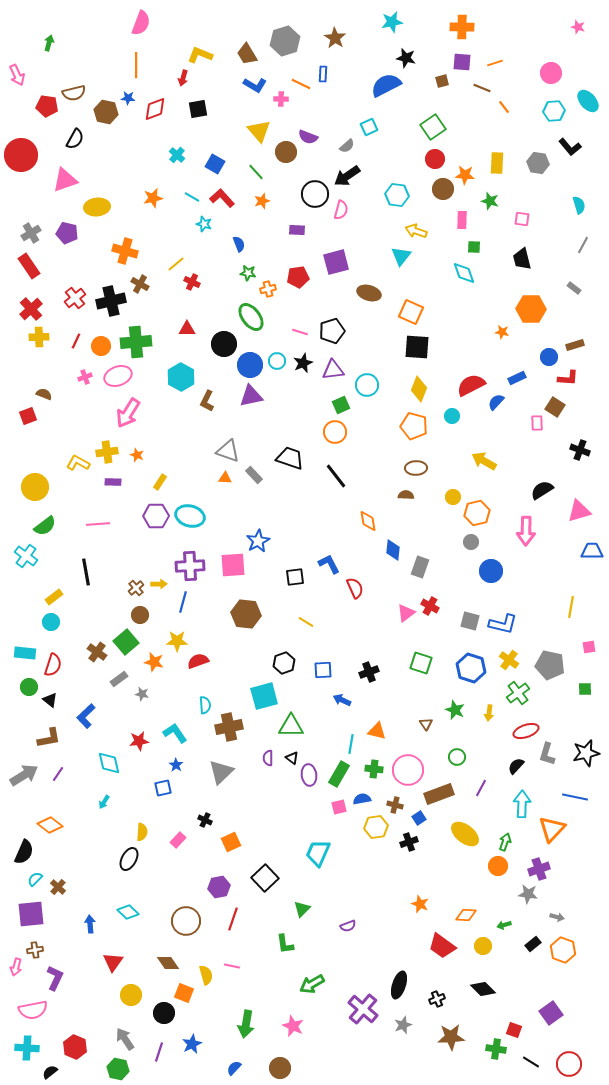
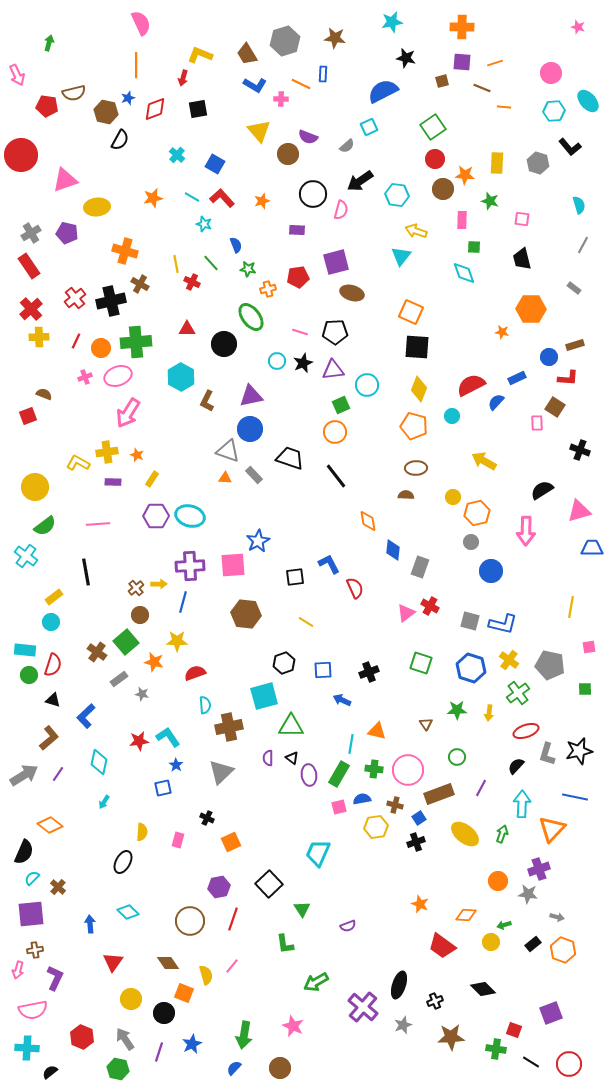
pink semicircle at (141, 23): rotated 45 degrees counterclockwise
brown star at (335, 38): rotated 25 degrees counterclockwise
blue semicircle at (386, 85): moved 3 px left, 6 px down
blue star at (128, 98): rotated 24 degrees counterclockwise
orange line at (504, 107): rotated 48 degrees counterclockwise
black semicircle at (75, 139): moved 45 px right, 1 px down
brown circle at (286, 152): moved 2 px right, 2 px down
gray hexagon at (538, 163): rotated 10 degrees clockwise
green line at (256, 172): moved 45 px left, 91 px down
black arrow at (347, 176): moved 13 px right, 5 px down
black circle at (315, 194): moved 2 px left
blue semicircle at (239, 244): moved 3 px left, 1 px down
yellow line at (176, 264): rotated 60 degrees counterclockwise
green star at (248, 273): moved 4 px up
brown ellipse at (369, 293): moved 17 px left
black pentagon at (332, 331): moved 3 px right, 1 px down; rotated 15 degrees clockwise
orange circle at (101, 346): moved 2 px down
blue circle at (250, 365): moved 64 px down
yellow rectangle at (160, 482): moved 8 px left, 3 px up
blue trapezoid at (592, 551): moved 3 px up
cyan rectangle at (25, 653): moved 3 px up
red semicircle at (198, 661): moved 3 px left, 12 px down
green circle at (29, 687): moved 12 px up
black triangle at (50, 700): moved 3 px right; rotated 21 degrees counterclockwise
green star at (455, 710): moved 2 px right; rotated 24 degrees counterclockwise
cyan L-shape at (175, 733): moved 7 px left, 4 px down
brown L-shape at (49, 738): rotated 30 degrees counterclockwise
black star at (586, 753): moved 7 px left, 2 px up
cyan diamond at (109, 763): moved 10 px left, 1 px up; rotated 25 degrees clockwise
black cross at (205, 820): moved 2 px right, 2 px up
pink rectangle at (178, 840): rotated 28 degrees counterclockwise
black cross at (409, 842): moved 7 px right
green arrow at (505, 842): moved 3 px left, 8 px up
black ellipse at (129, 859): moved 6 px left, 3 px down
orange circle at (498, 866): moved 15 px down
black square at (265, 878): moved 4 px right, 6 px down
cyan semicircle at (35, 879): moved 3 px left, 1 px up
green triangle at (302, 909): rotated 18 degrees counterclockwise
brown circle at (186, 921): moved 4 px right
yellow circle at (483, 946): moved 8 px right, 4 px up
pink line at (232, 966): rotated 63 degrees counterclockwise
pink arrow at (16, 967): moved 2 px right, 3 px down
green arrow at (312, 984): moved 4 px right, 2 px up
yellow circle at (131, 995): moved 4 px down
black cross at (437, 999): moved 2 px left, 2 px down
purple cross at (363, 1009): moved 2 px up
purple square at (551, 1013): rotated 15 degrees clockwise
green arrow at (246, 1024): moved 2 px left, 11 px down
red hexagon at (75, 1047): moved 7 px right, 10 px up
